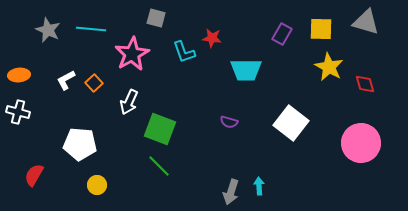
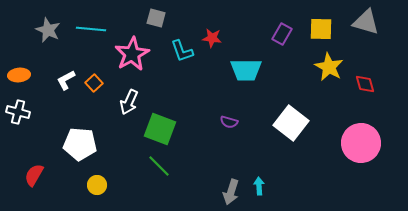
cyan L-shape: moved 2 px left, 1 px up
